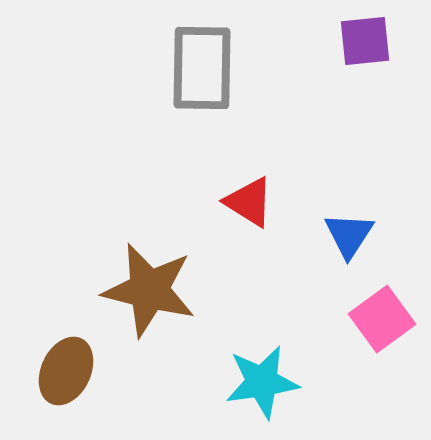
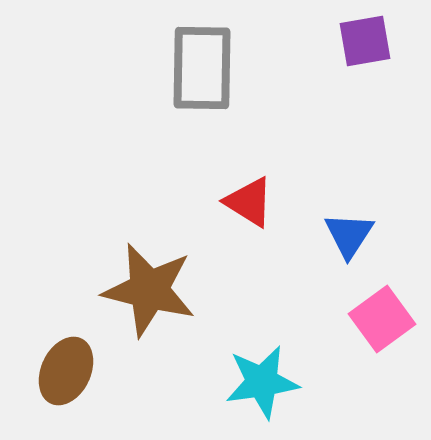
purple square: rotated 4 degrees counterclockwise
